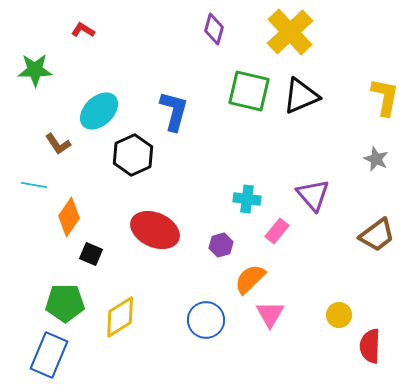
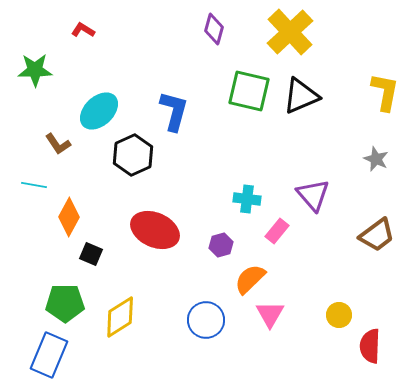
yellow L-shape: moved 5 px up
orange diamond: rotated 6 degrees counterclockwise
